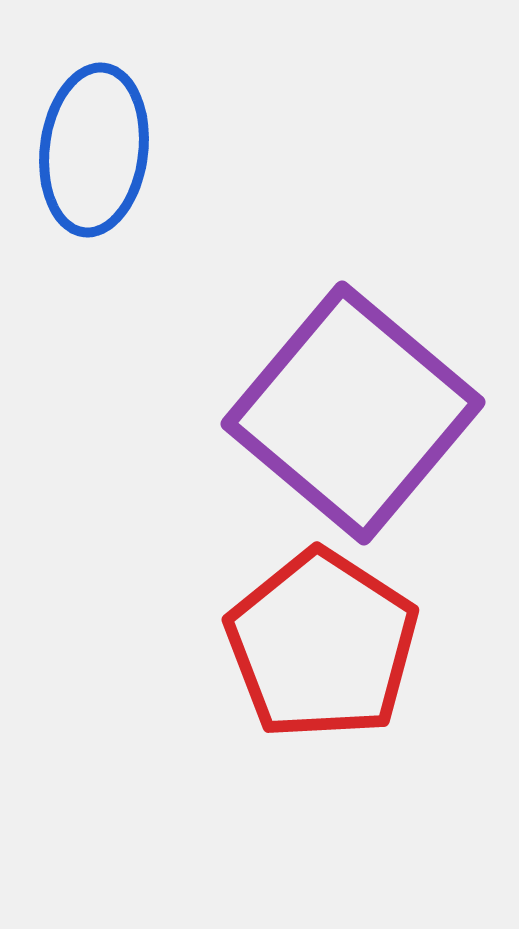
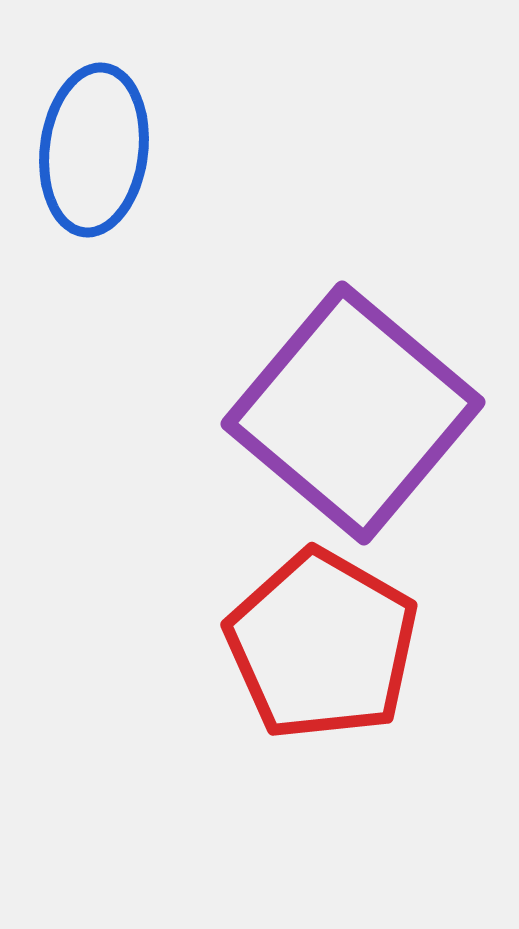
red pentagon: rotated 3 degrees counterclockwise
